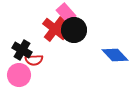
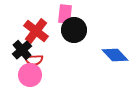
pink rectangle: moved 1 px left, 1 px down; rotated 48 degrees clockwise
red cross: moved 19 px left, 2 px down
black cross: rotated 18 degrees clockwise
pink circle: moved 11 px right
